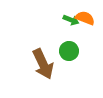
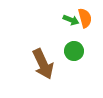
orange semicircle: rotated 54 degrees clockwise
green circle: moved 5 px right
